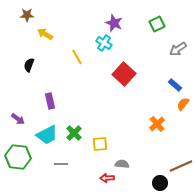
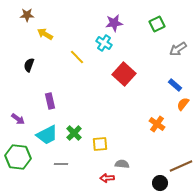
purple star: rotated 30 degrees counterclockwise
yellow line: rotated 14 degrees counterclockwise
orange cross: rotated 14 degrees counterclockwise
